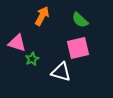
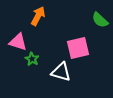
orange arrow: moved 4 px left
green semicircle: moved 20 px right
pink triangle: moved 1 px right, 1 px up
green star: rotated 16 degrees counterclockwise
